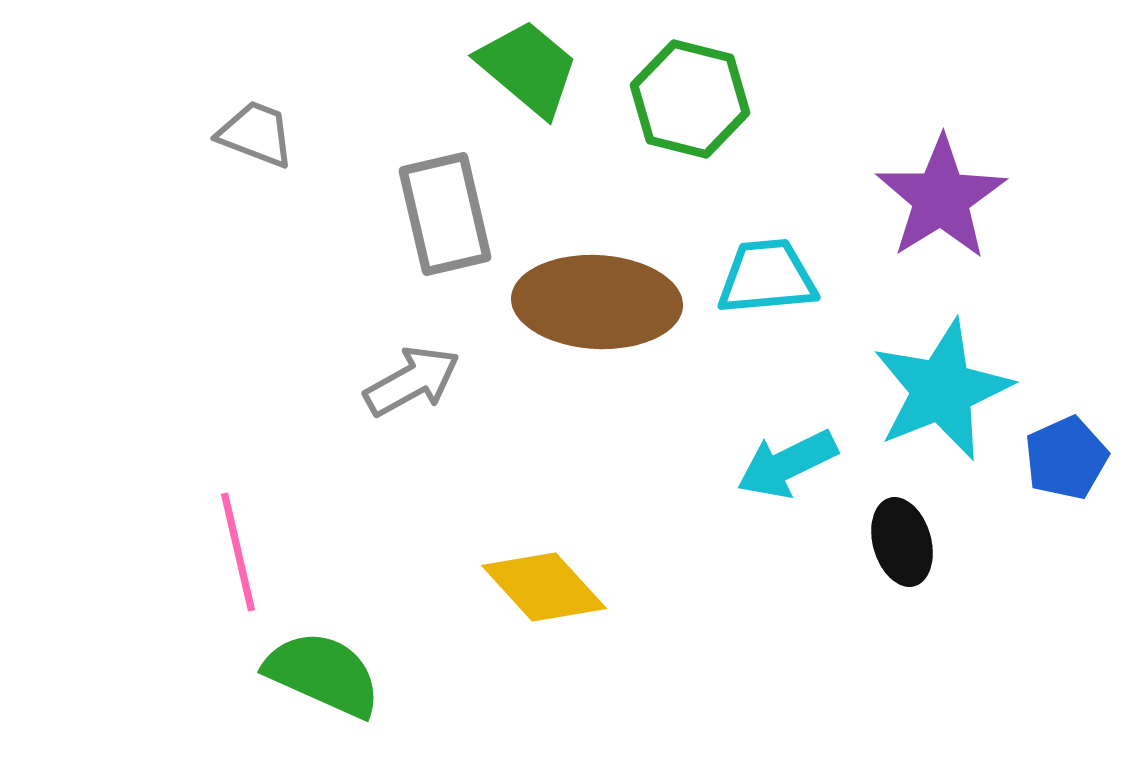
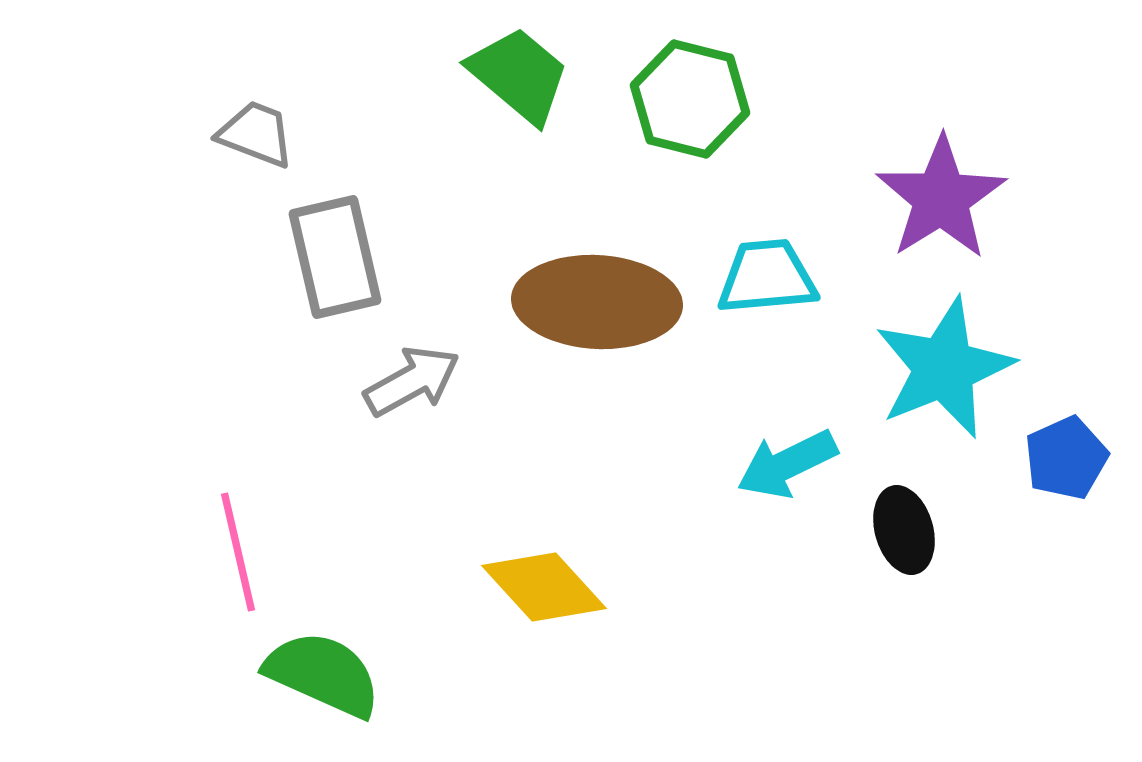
green trapezoid: moved 9 px left, 7 px down
gray rectangle: moved 110 px left, 43 px down
cyan star: moved 2 px right, 22 px up
black ellipse: moved 2 px right, 12 px up
